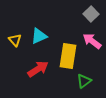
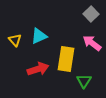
pink arrow: moved 2 px down
yellow rectangle: moved 2 px left, 3 px down
red arrow: rotated 15 degrees clockwise
green triangle: rotated 21 degrees counterclockwise
